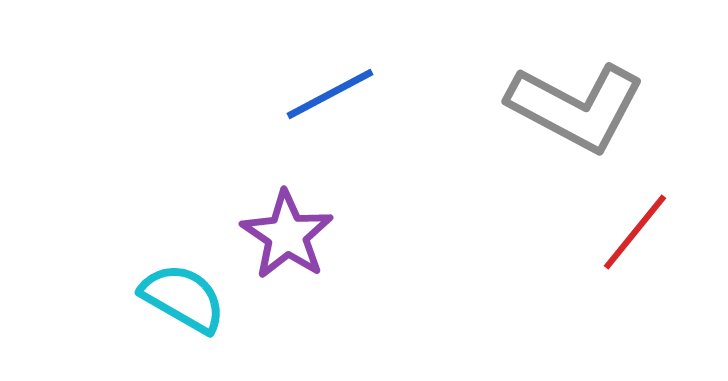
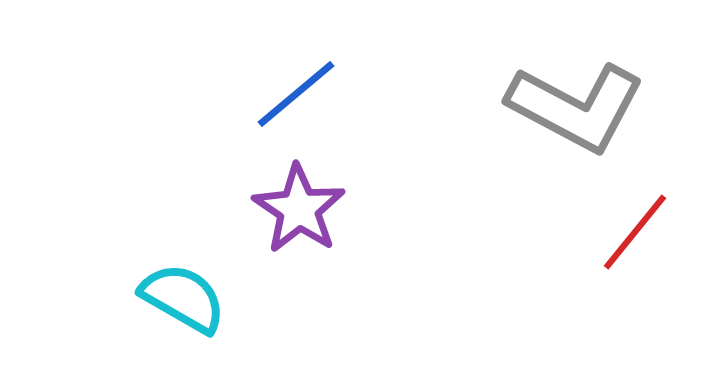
blue line: moved 34 px left; rotated 12 degrees counterclockwise
purple star: moved 12 px right, 26 px up
